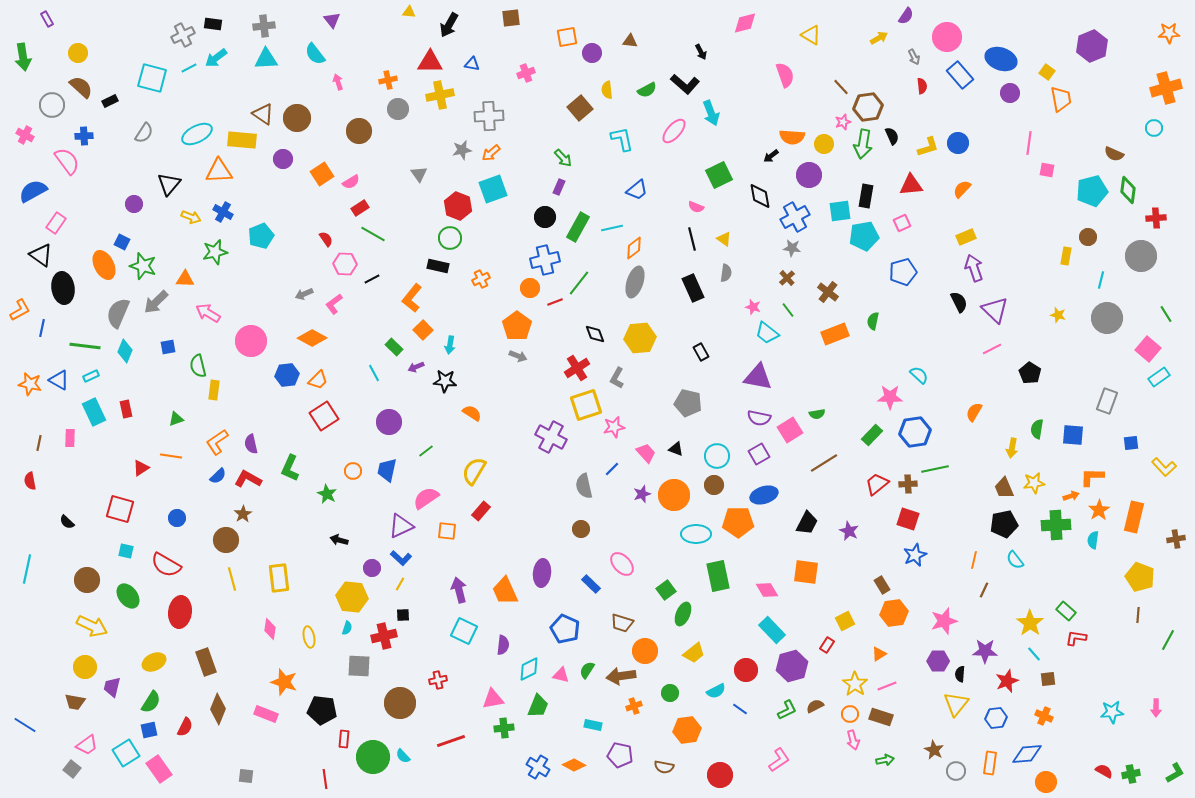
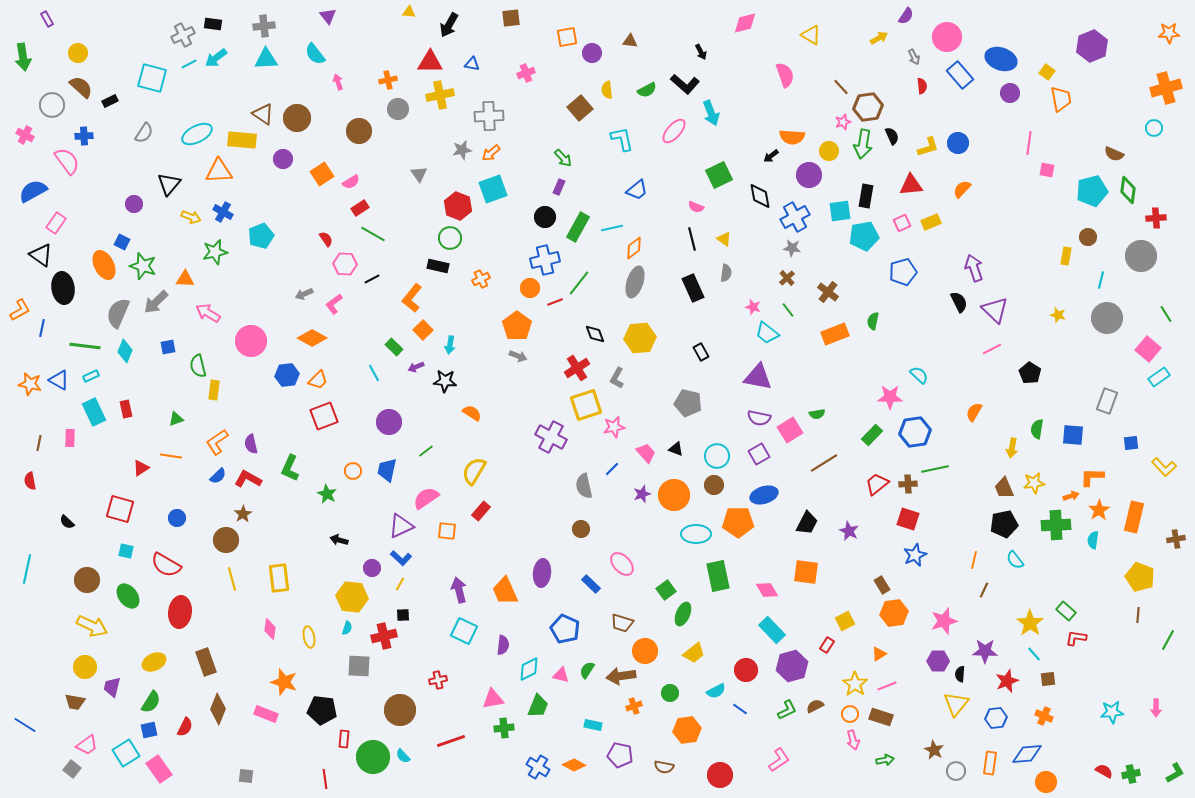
purple triangle at (332, 20): moved 4 px left, 4 px up
cyan line at (189, 68): moved 4 px up
yellow circle at (824, 144): moved 5 px right, 7 px down
yellow rectangle at (966, 237): moved 35 px left, 15 px up
red square at (324, 416): rotated 12 degrees clockwise
brown circle at (400, 703): moved 7 px down
